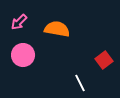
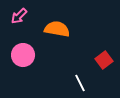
pink arrow: moved 6 px up
